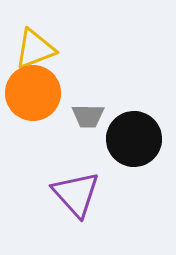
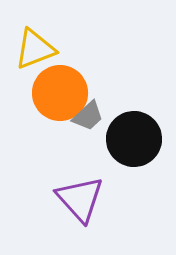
orange circle: moved 27 px right
gray trapezoid: rotated 44 degrees counterclockwise
purple triangle: moved 4 px right, 5 px down
